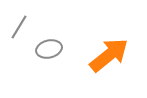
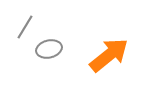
gray line: moved 6 px right
